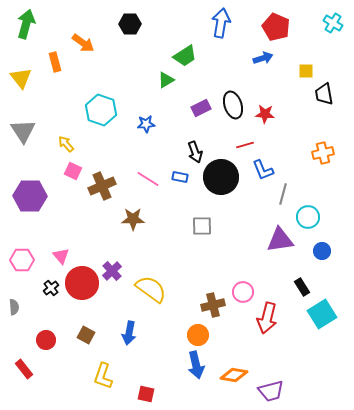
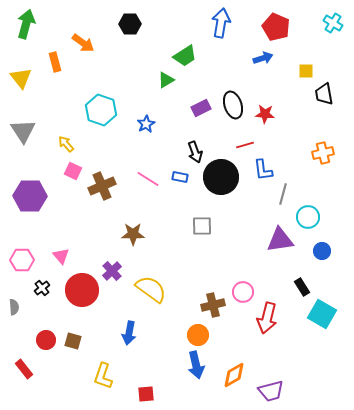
blue star at (146, 124): rotated 24 degrees counterclockwise
blue L-shape at (263, 170): rotated 15 degrees clockwise
brown star at (133, 219): moved 15 px down
red circle at (82, 283): moved 7 px down
black cross at (51, 288): moved 9 px left
cyan square at (322, 314): rotated 28 degrees counterclockwise
brown square at (86, 335): moved 13 px left, 6 px down; rotated 12 degrees counterclockwise
orange diamond at (234, 375): rotated 40 degrees counterclockwise
red square at (146, 394): rotated 18 degrees counterclockwise
